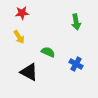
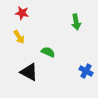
red star: rotated 16 degrees clockwise
blue cross: moved 10 px right, 7 px down
